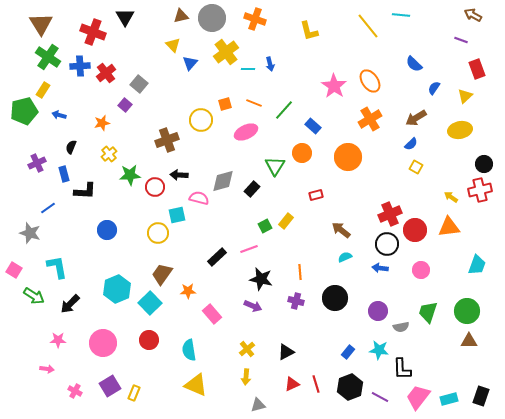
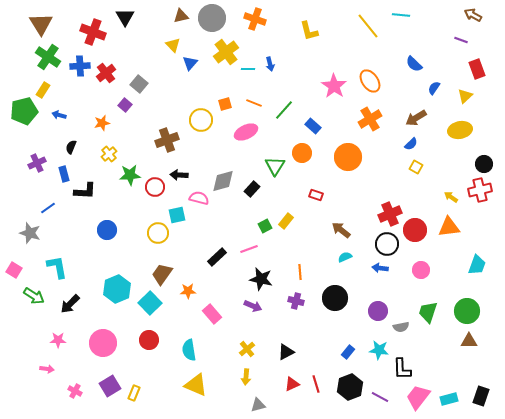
red rectangle at (316, 195): rotated 32 degrees clockwise
